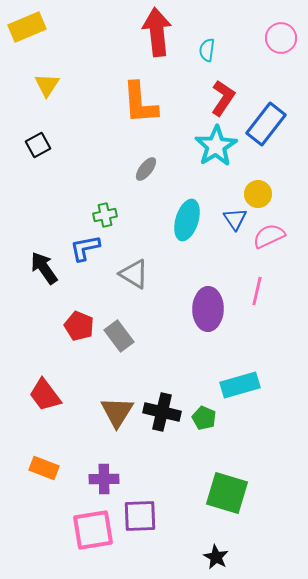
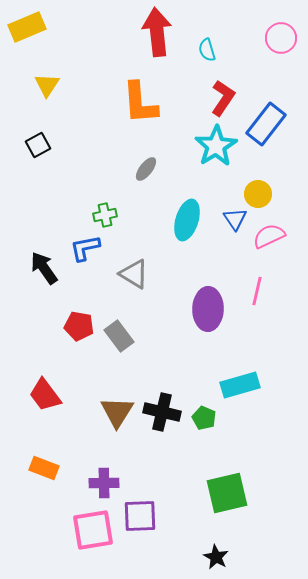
cyan semicircle: rotated 25 degrees counterclockwise
red pentagon: rotated 12 degrees counterclockwise
purple cross: moved 4 px down
green square: rotated 30 degrees counterclockwise
